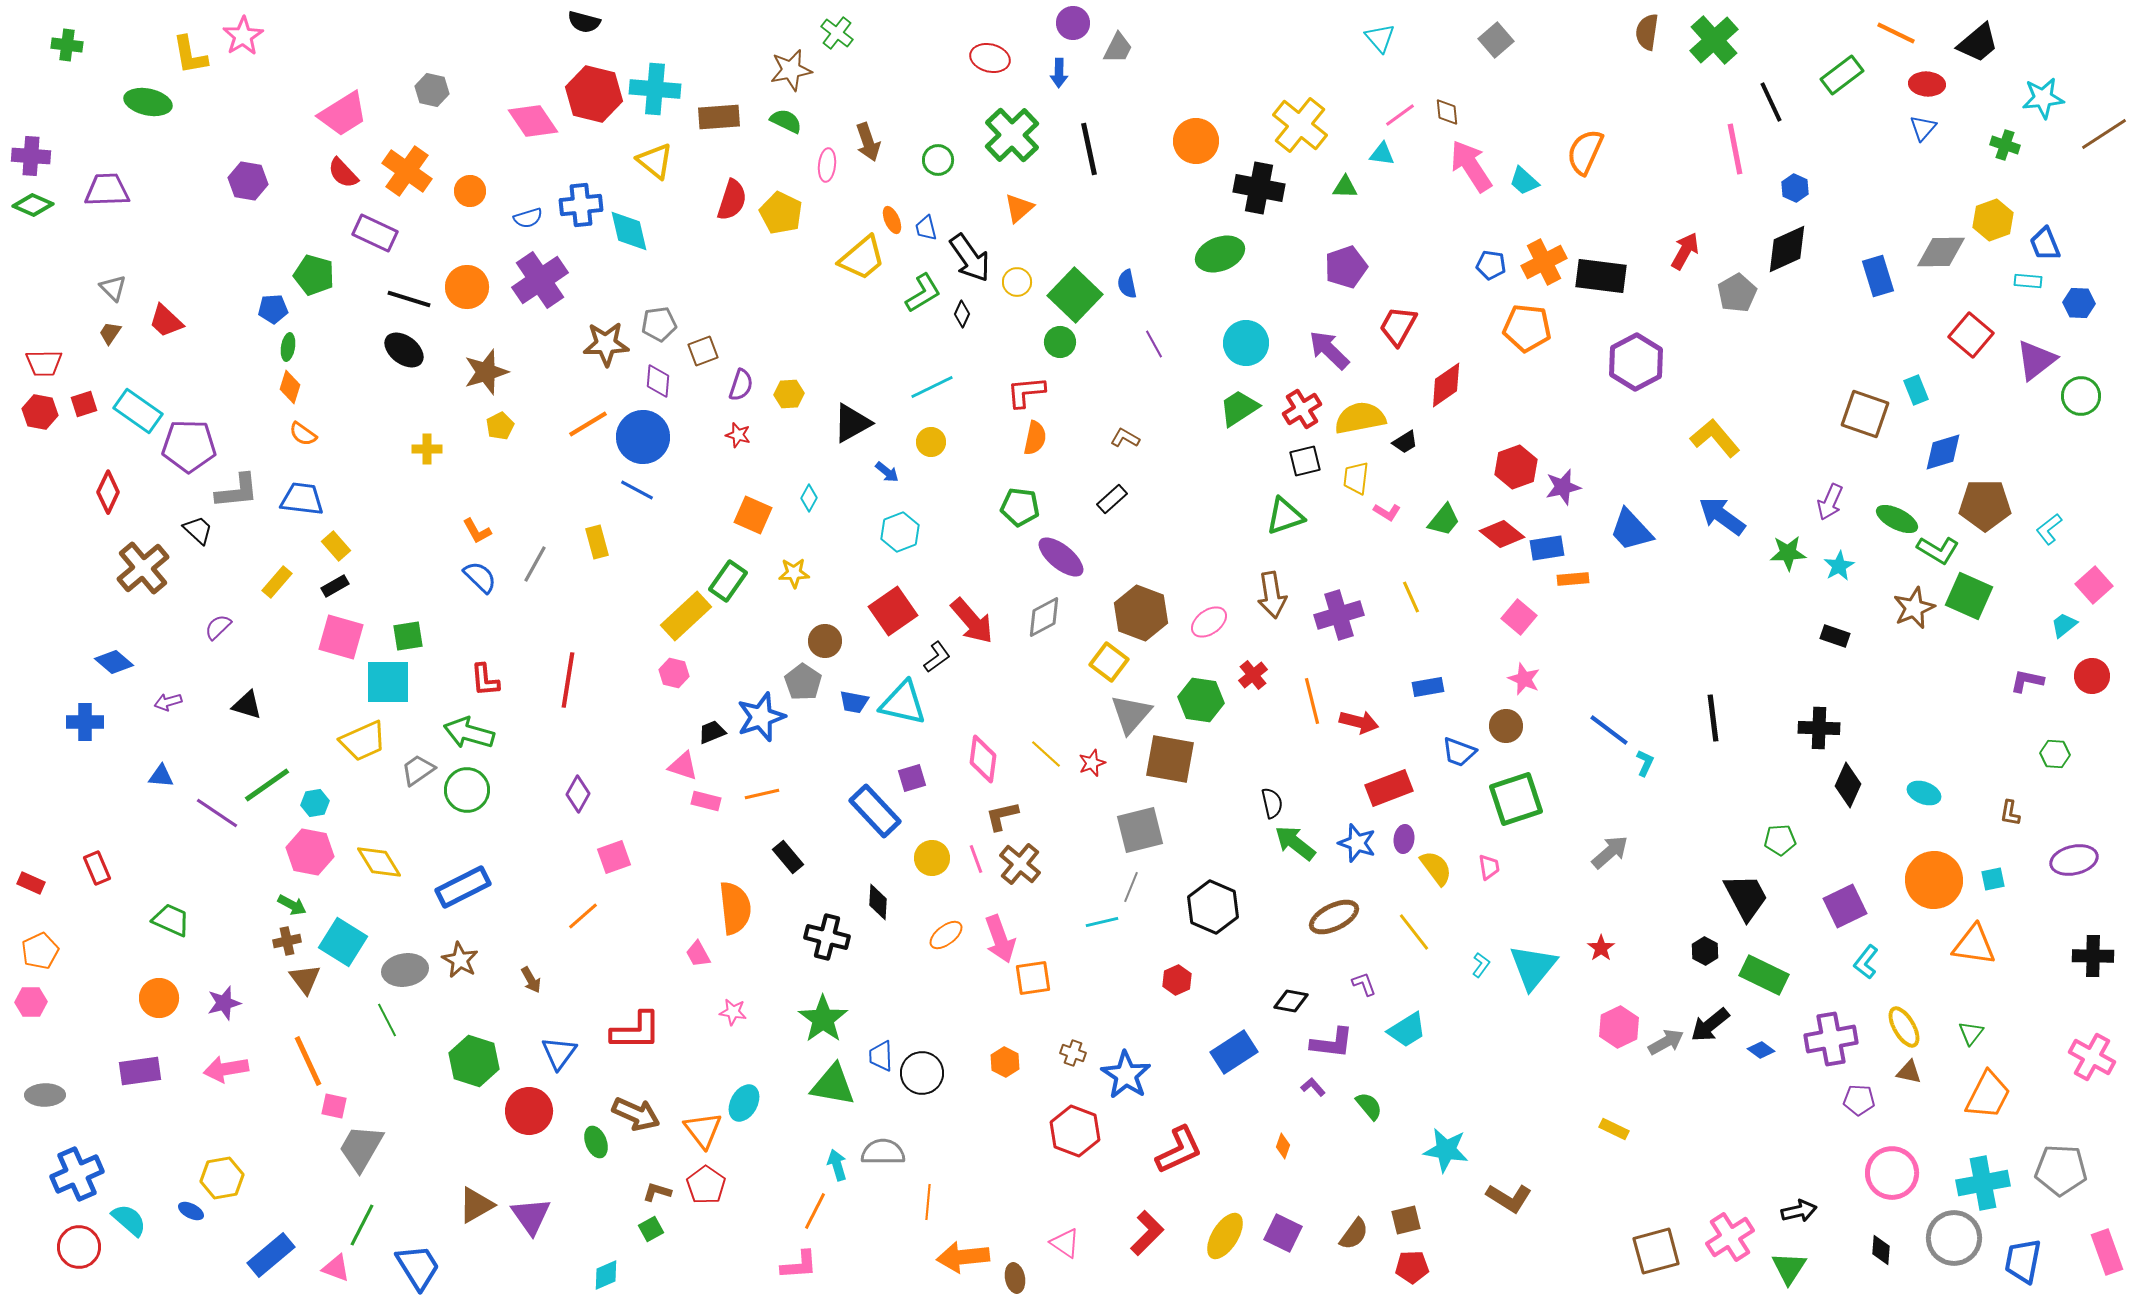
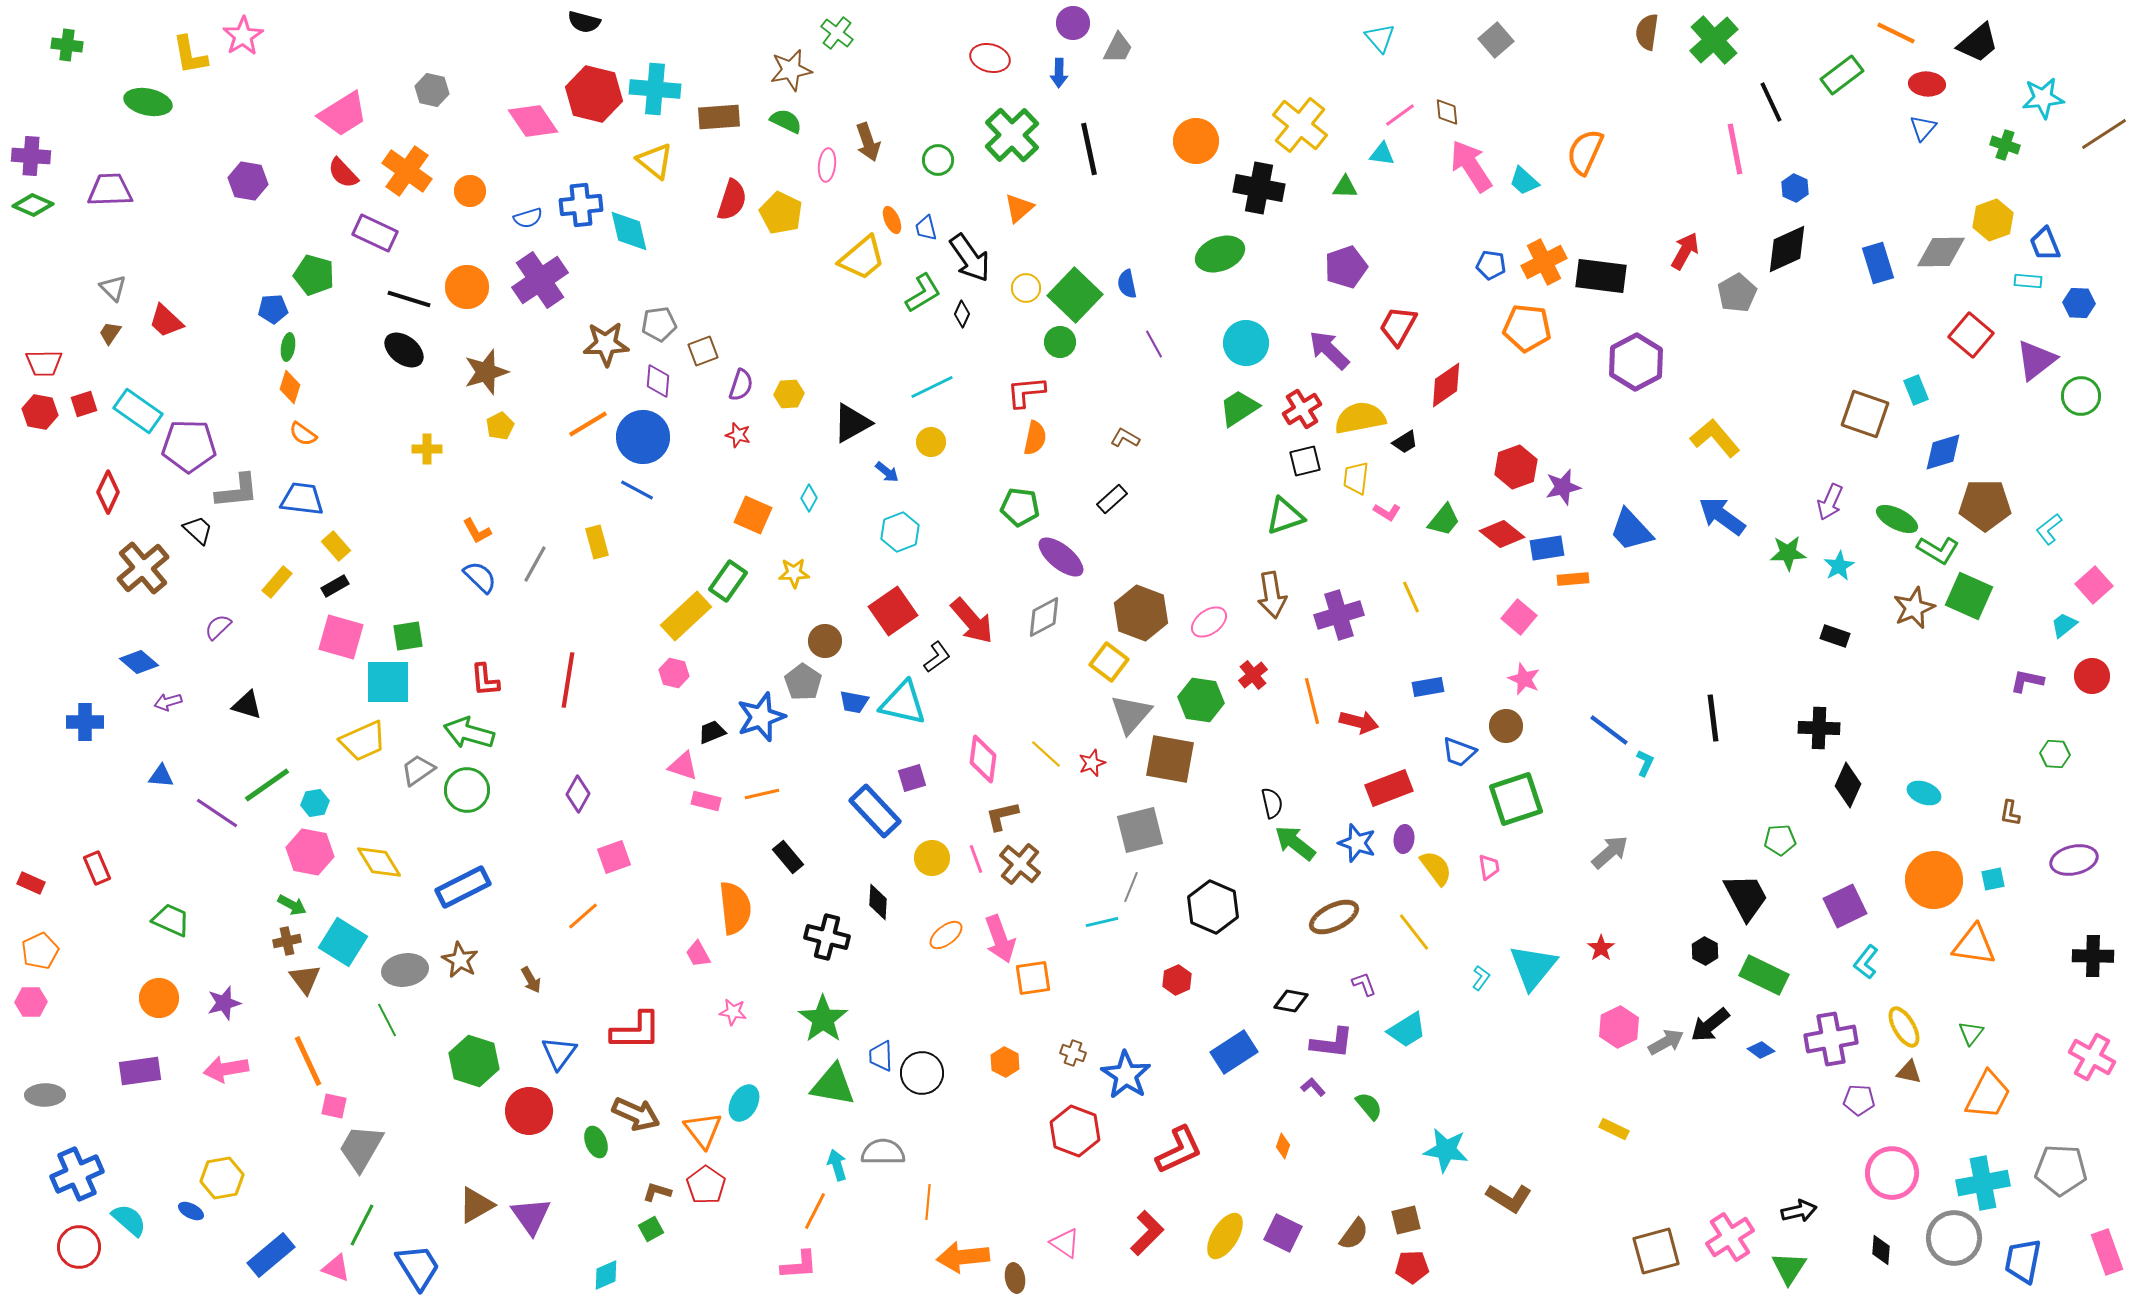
purple trapezoid at (107, 190): moved 3 px right
blue rectangle at (1878, 276): moved 13 px up
yellow circle at (1017, 282): moved 9 px right, 6 px down
blue diamond at (114, 662): moved 25 px right
cyan L-shape at (1481, 965): moved 13 px down
